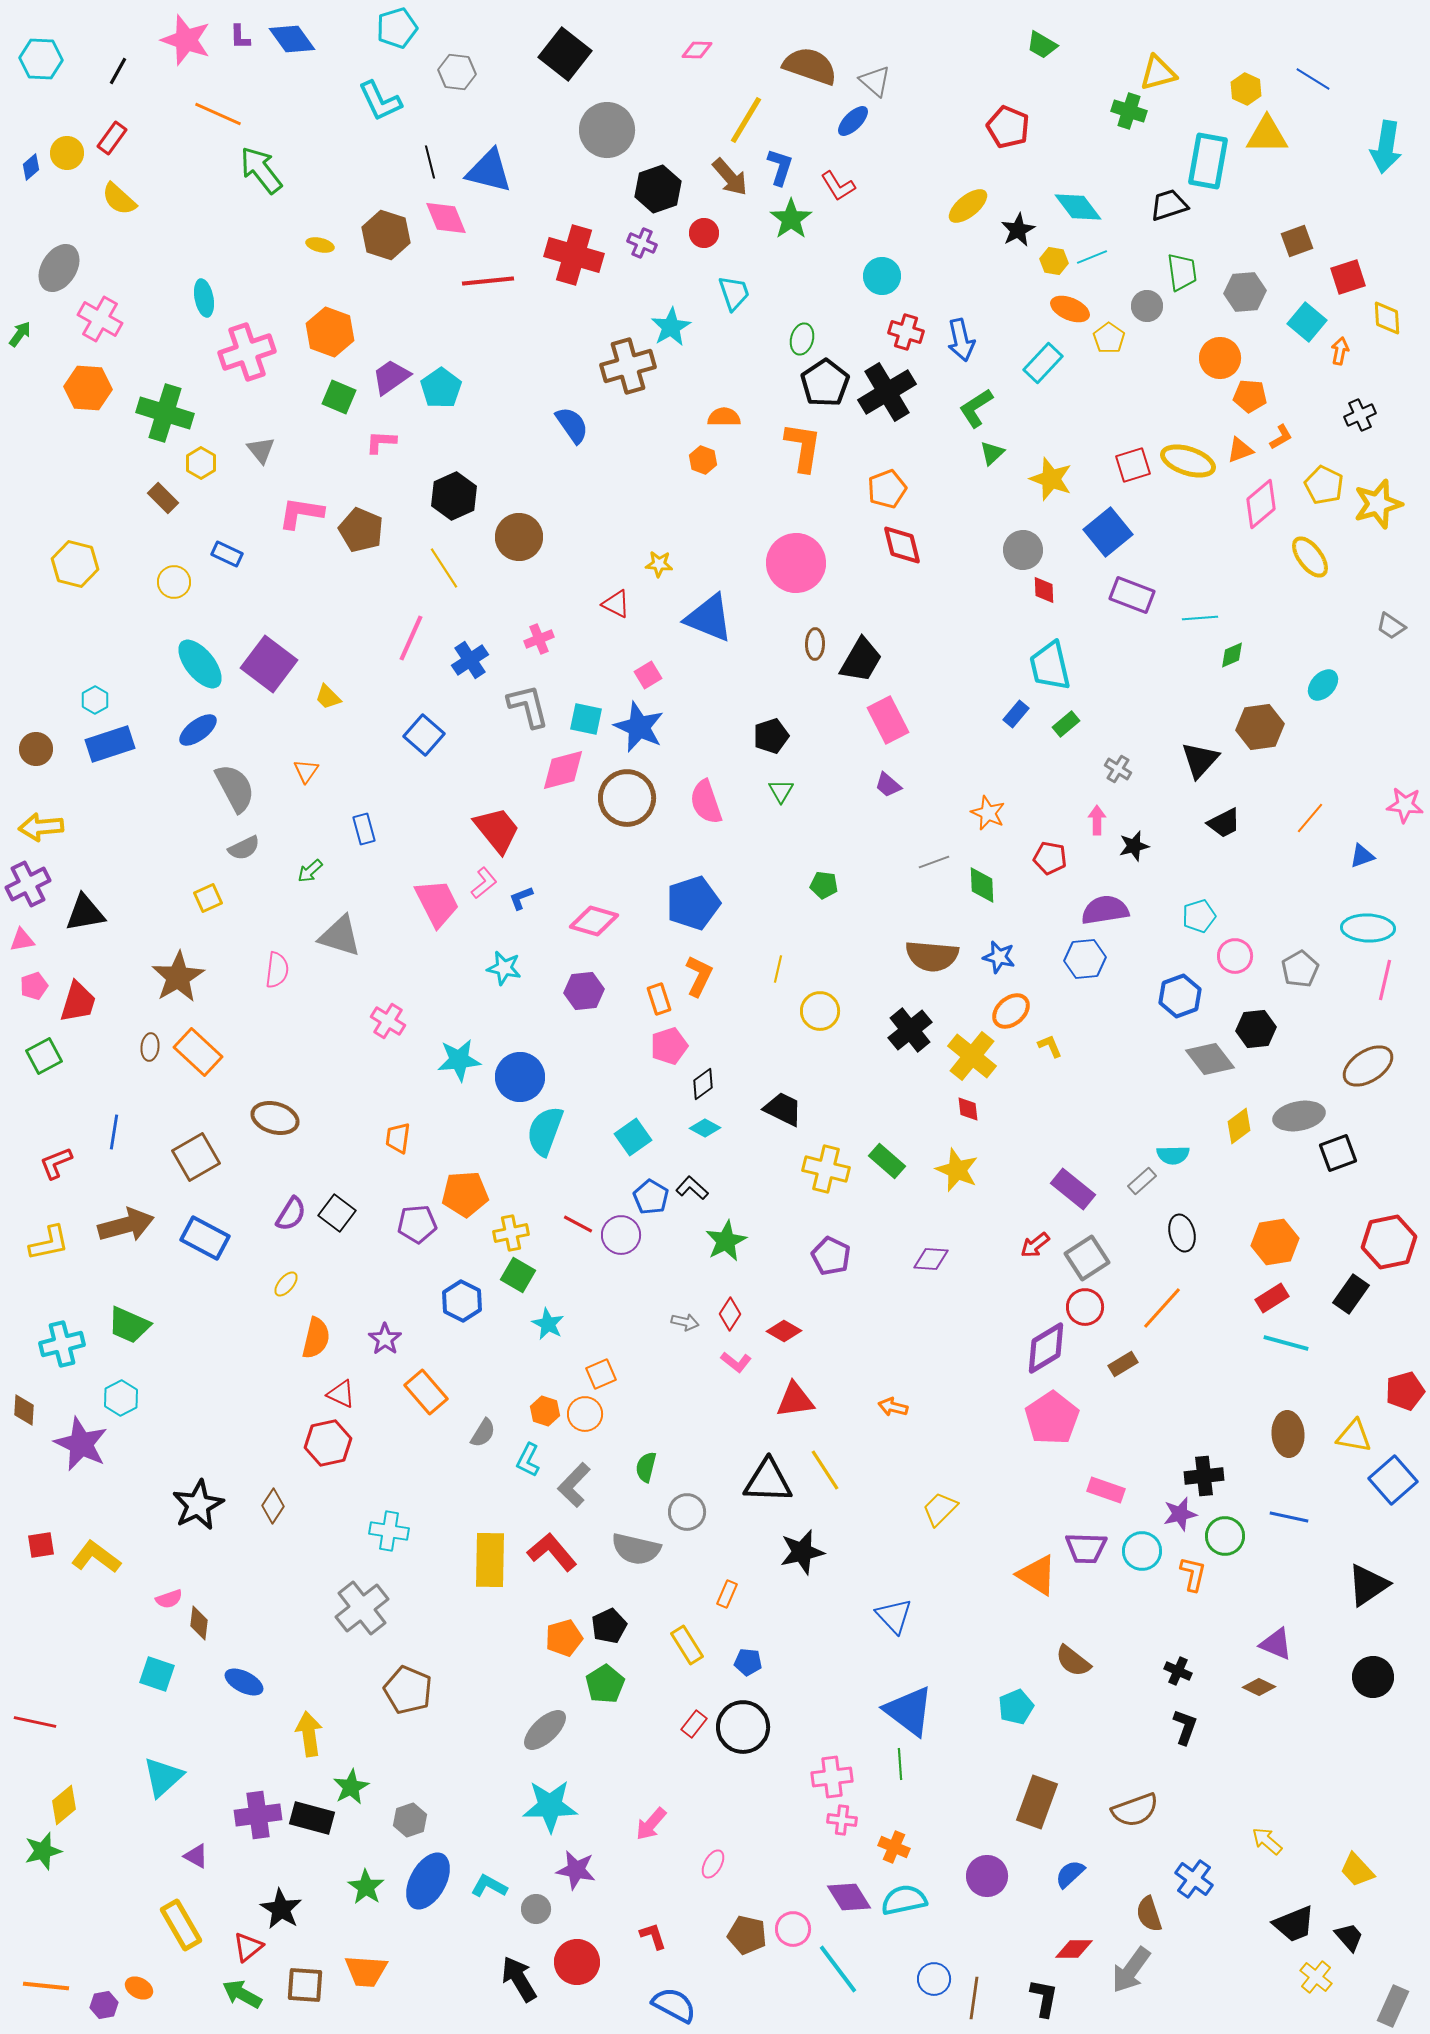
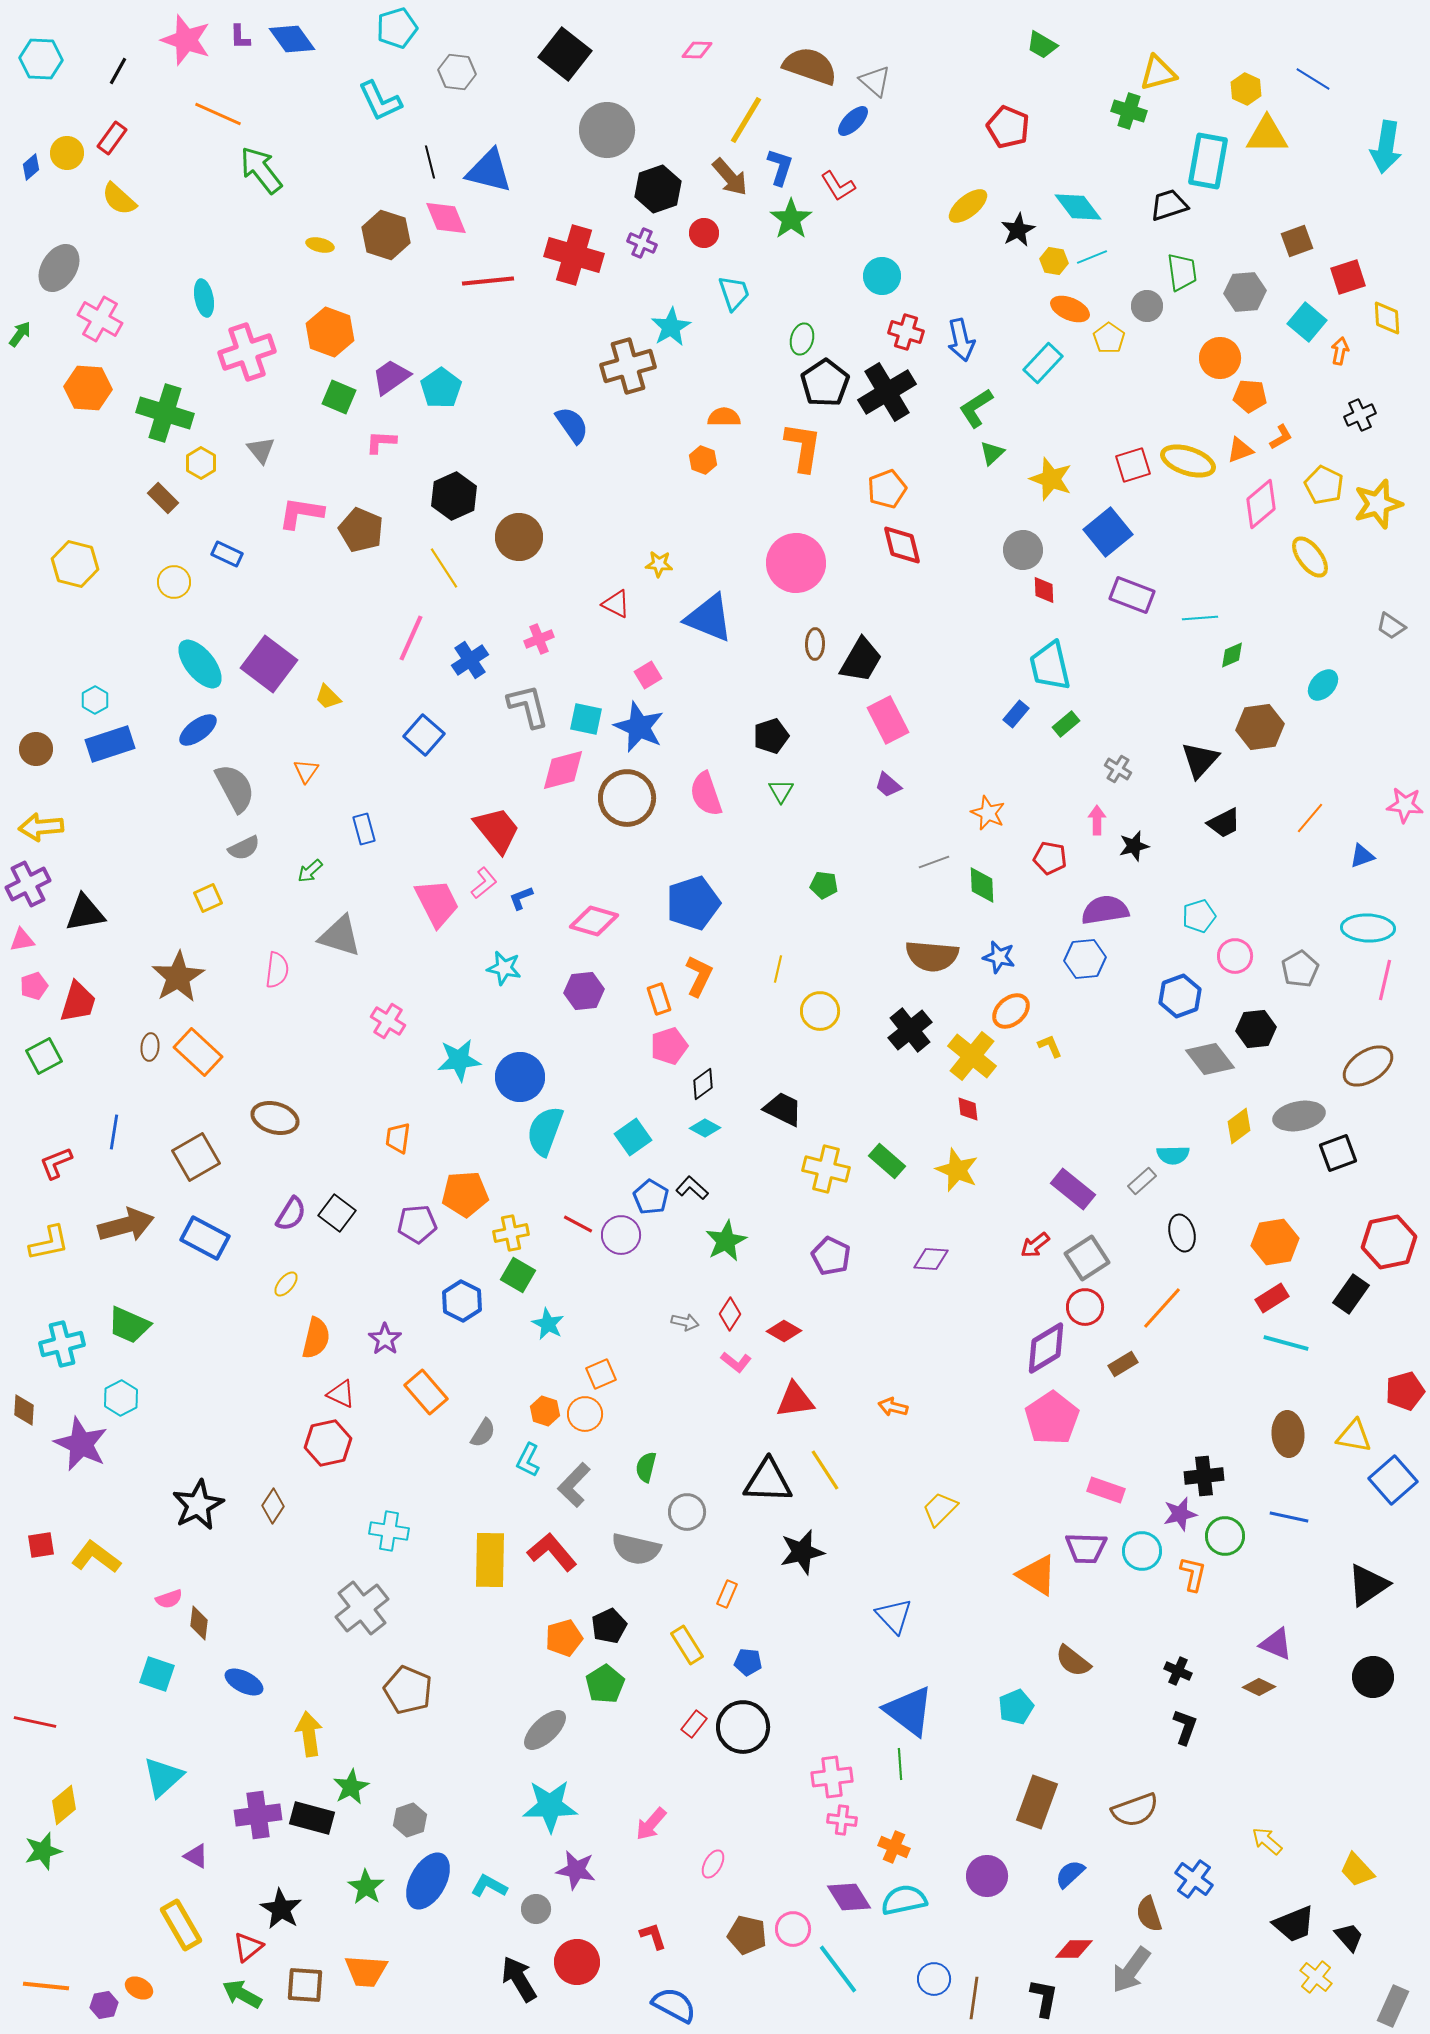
pink semicircle at (706, 802): moved 8 px up
